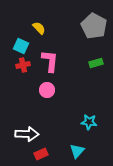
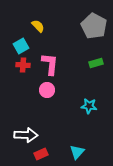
yellow semicircle: moved 1 px left, 2 px up
cyan square: rotated 35 degrees clockwise
pink L-shape: moved 3 px down
red cross: rotated 16 degrees clockwise
cyan star: moved 16 px up
white arrow: moved 1 px left, 1 px down
cyan triangle: moved 1 px down
